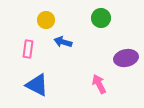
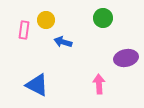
green circle: moved 2 px right
pink rectangle: moved 4 px left, 19 px up
pink arrow: rotated 24 degrees clockwise
